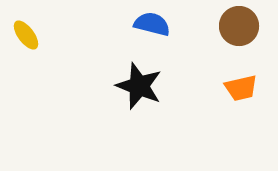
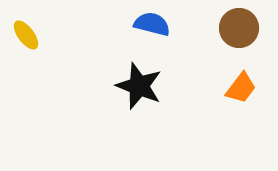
brown circle: moved 2 px down
orange trapezoid: rotated 40 degrees counterclockwise
